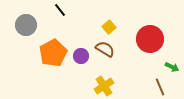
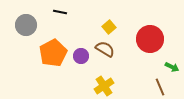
black line: moved 2 px down; rotated 40 degrees counterclockwise
